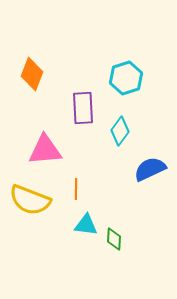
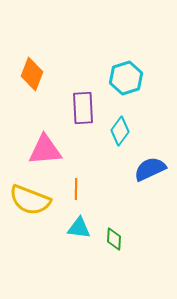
cyan triangle: moved 7 px left, 3 px down
